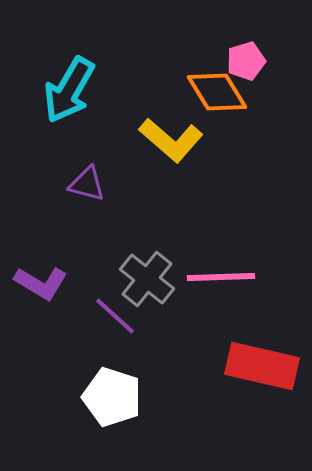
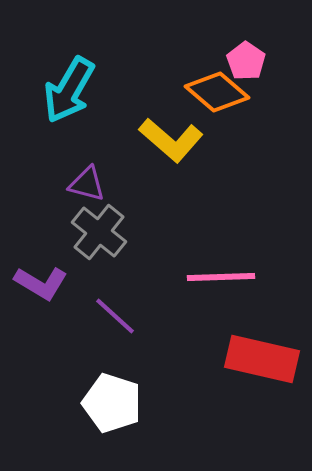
pink pentagon: rotated 21 degrees counterclockwise
orange diamond: rotated 18 degrees counterclockwise
gray cross: moved 48 px left, 47 px up
red rectangle: moved 7 px up
white pentagon: moved 6 px down
